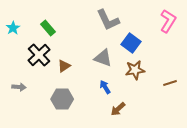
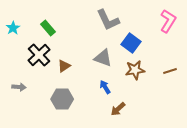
brown line: moved 12 px up
